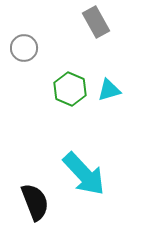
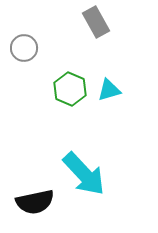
black semicircle: rotated 99 degrees clockwise
